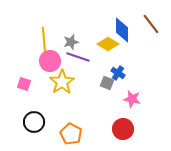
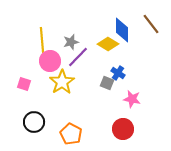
yellow line: moved 2 px left
purple line: rotated 65 degrees counterclockwise
